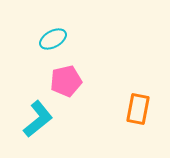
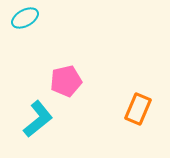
cyan ellipse: moved 28 px left, 21 px up
orange rectangle: rotated 12 degrees clockwise
